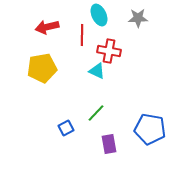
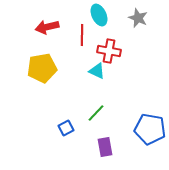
gray star: rotated 24 degrees clockwise
purple rectangle: moved 4 px left, 3 px down
